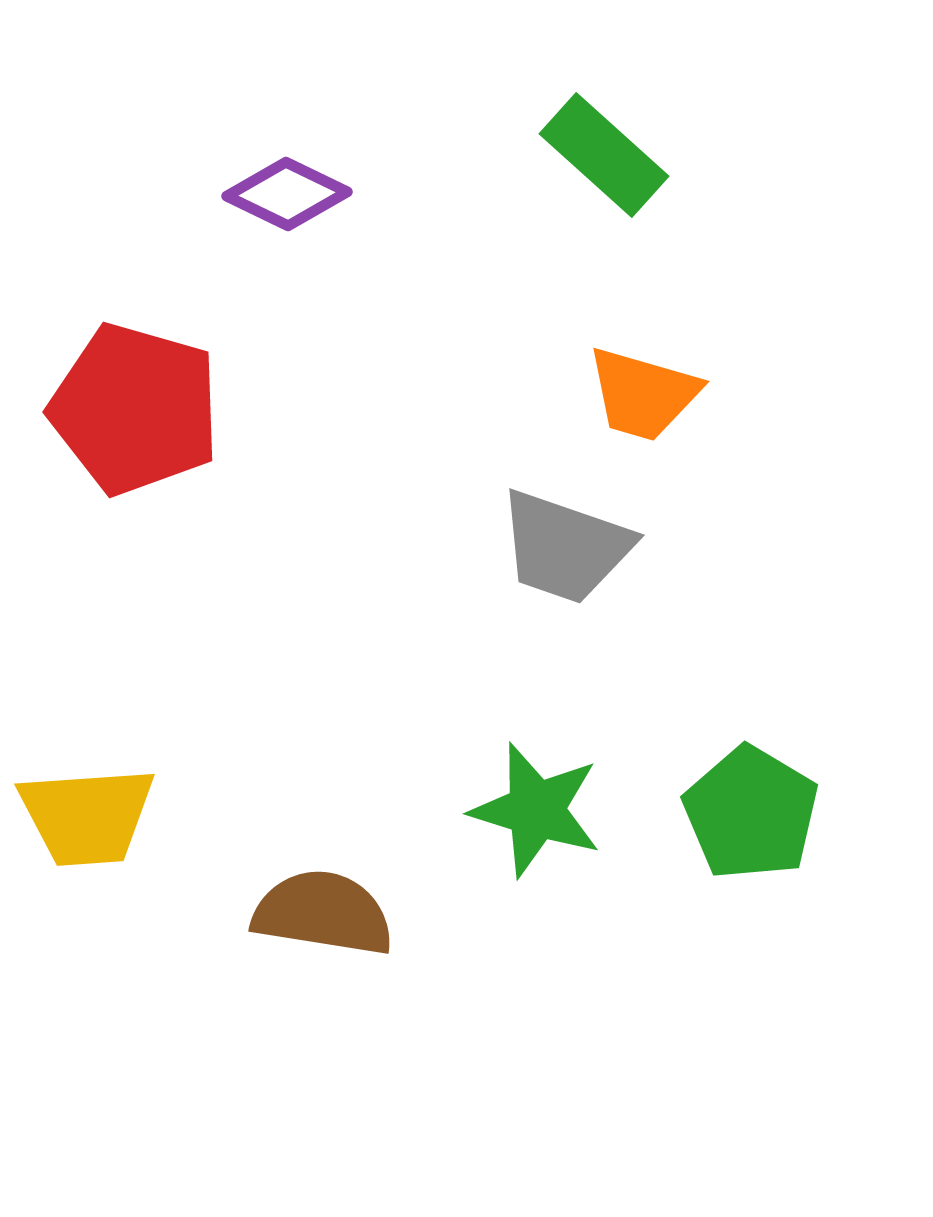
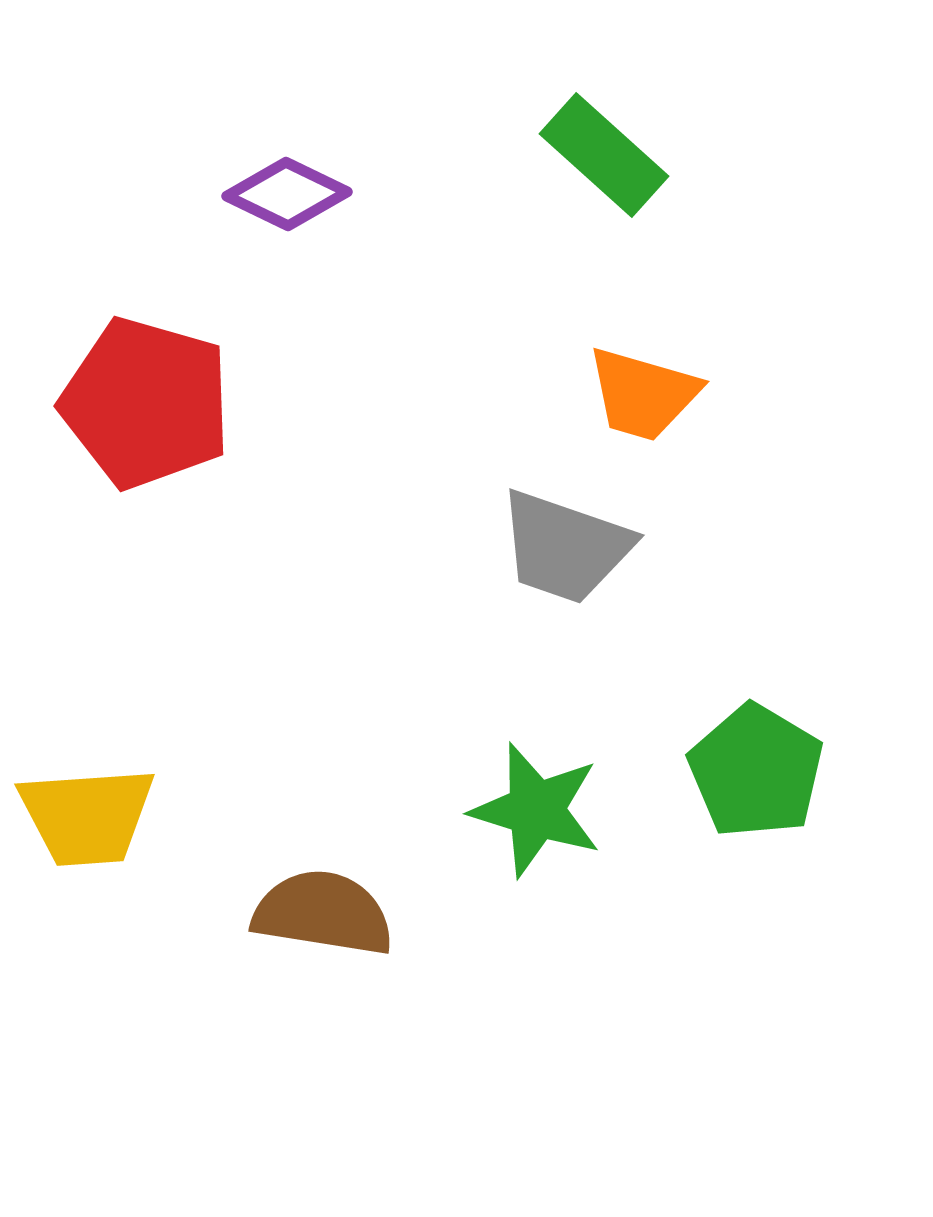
red pentagon: moved 11 px right, 6 px up
green pentagon: moved 5 px right, 42 px up
